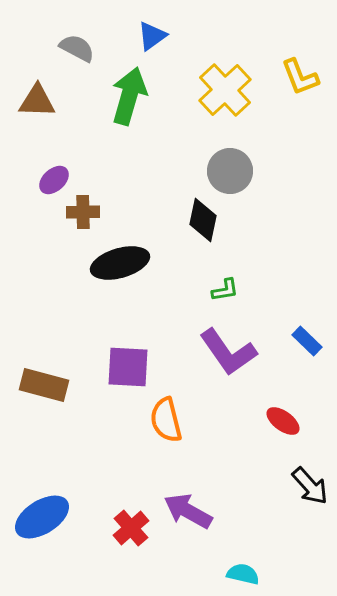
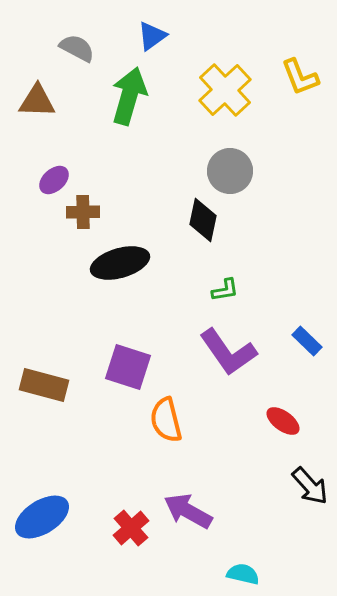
purple square: rotated 15 degrees clockwise
